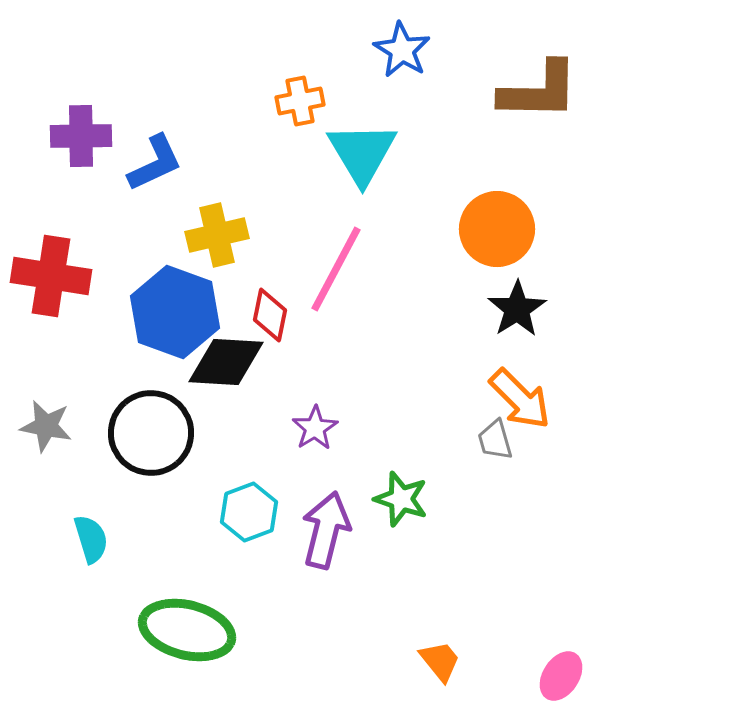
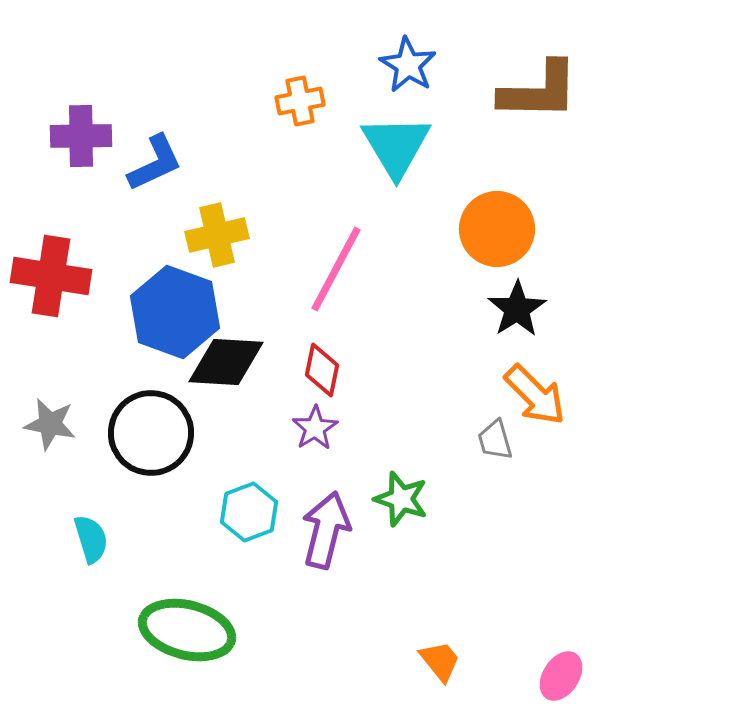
blue star: moved 6 px right, 15 px down
cyan triangle: moved 34 px right, 7 px up
red diamond: moved 52 px right, 55 px down
orange arrow: moved 15 px right, 4 px up
gray star: moved 4 px right, 2 px up
